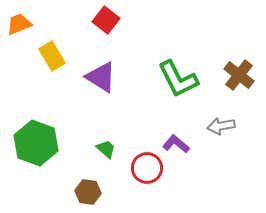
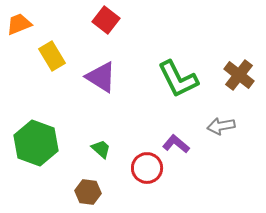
green trapezoid: moved 5 px left
